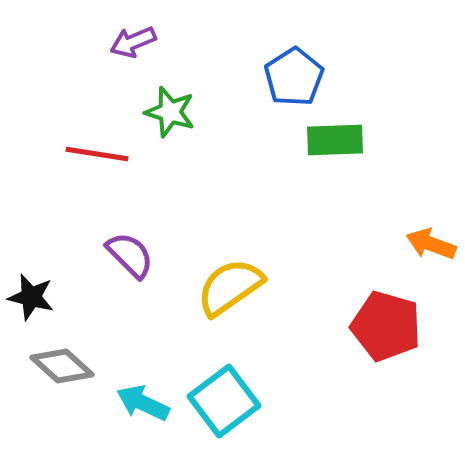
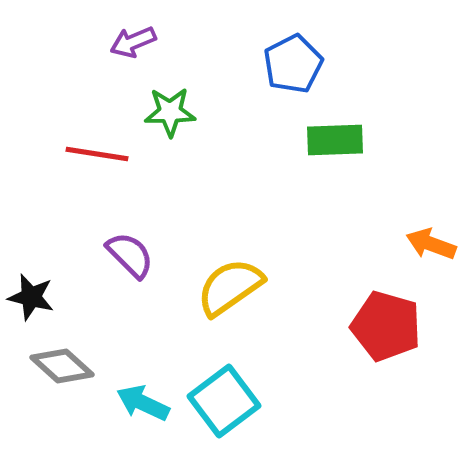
blue pentagon: moved 1 px left, 13 px up; rotated 6 degrees clockwise
green star: rotated 18 degrees counterclockwise
